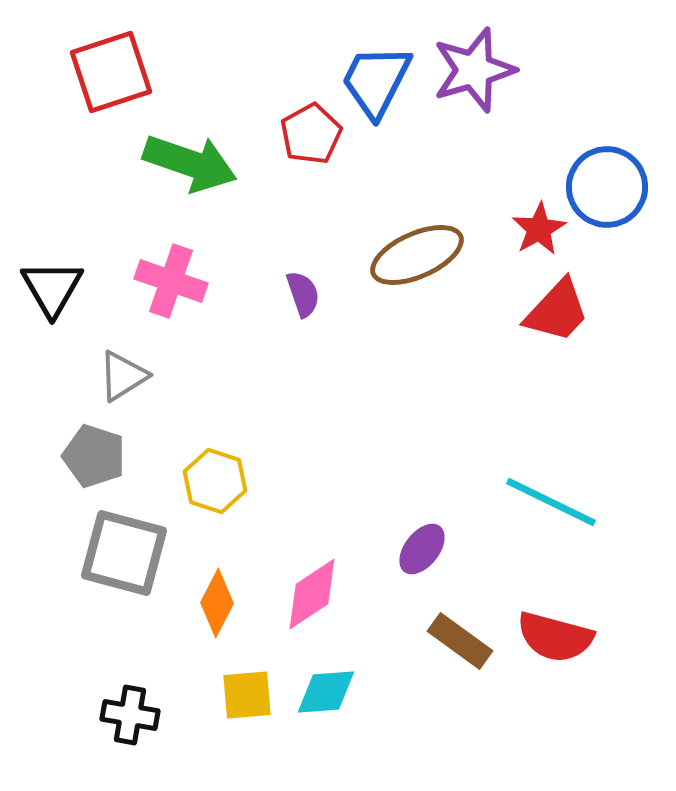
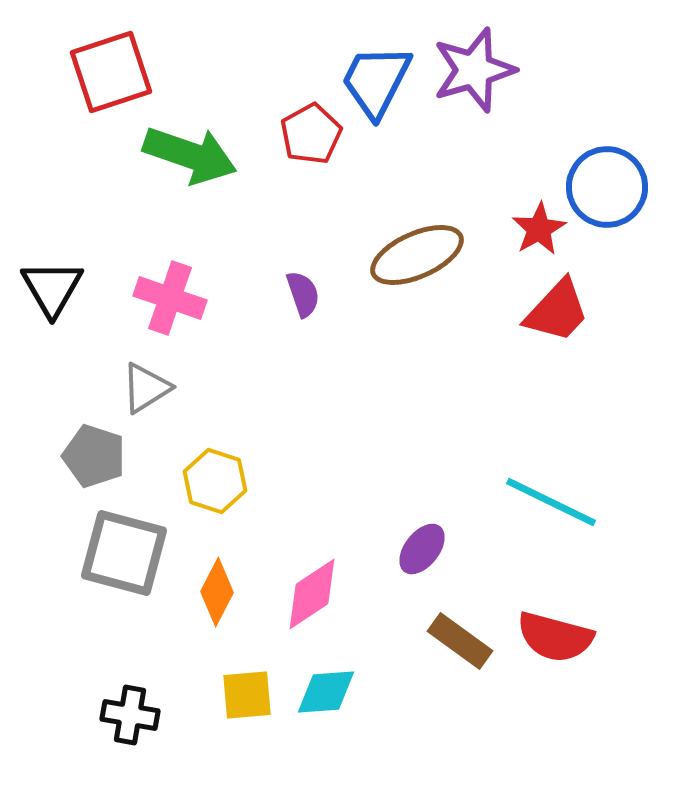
green arrow: moved 8 px up
pink cross: moved 1 px left, 17 px down
gray triangle: moved 23 px right, 12 px down
orange diamond: moved 11 px up
